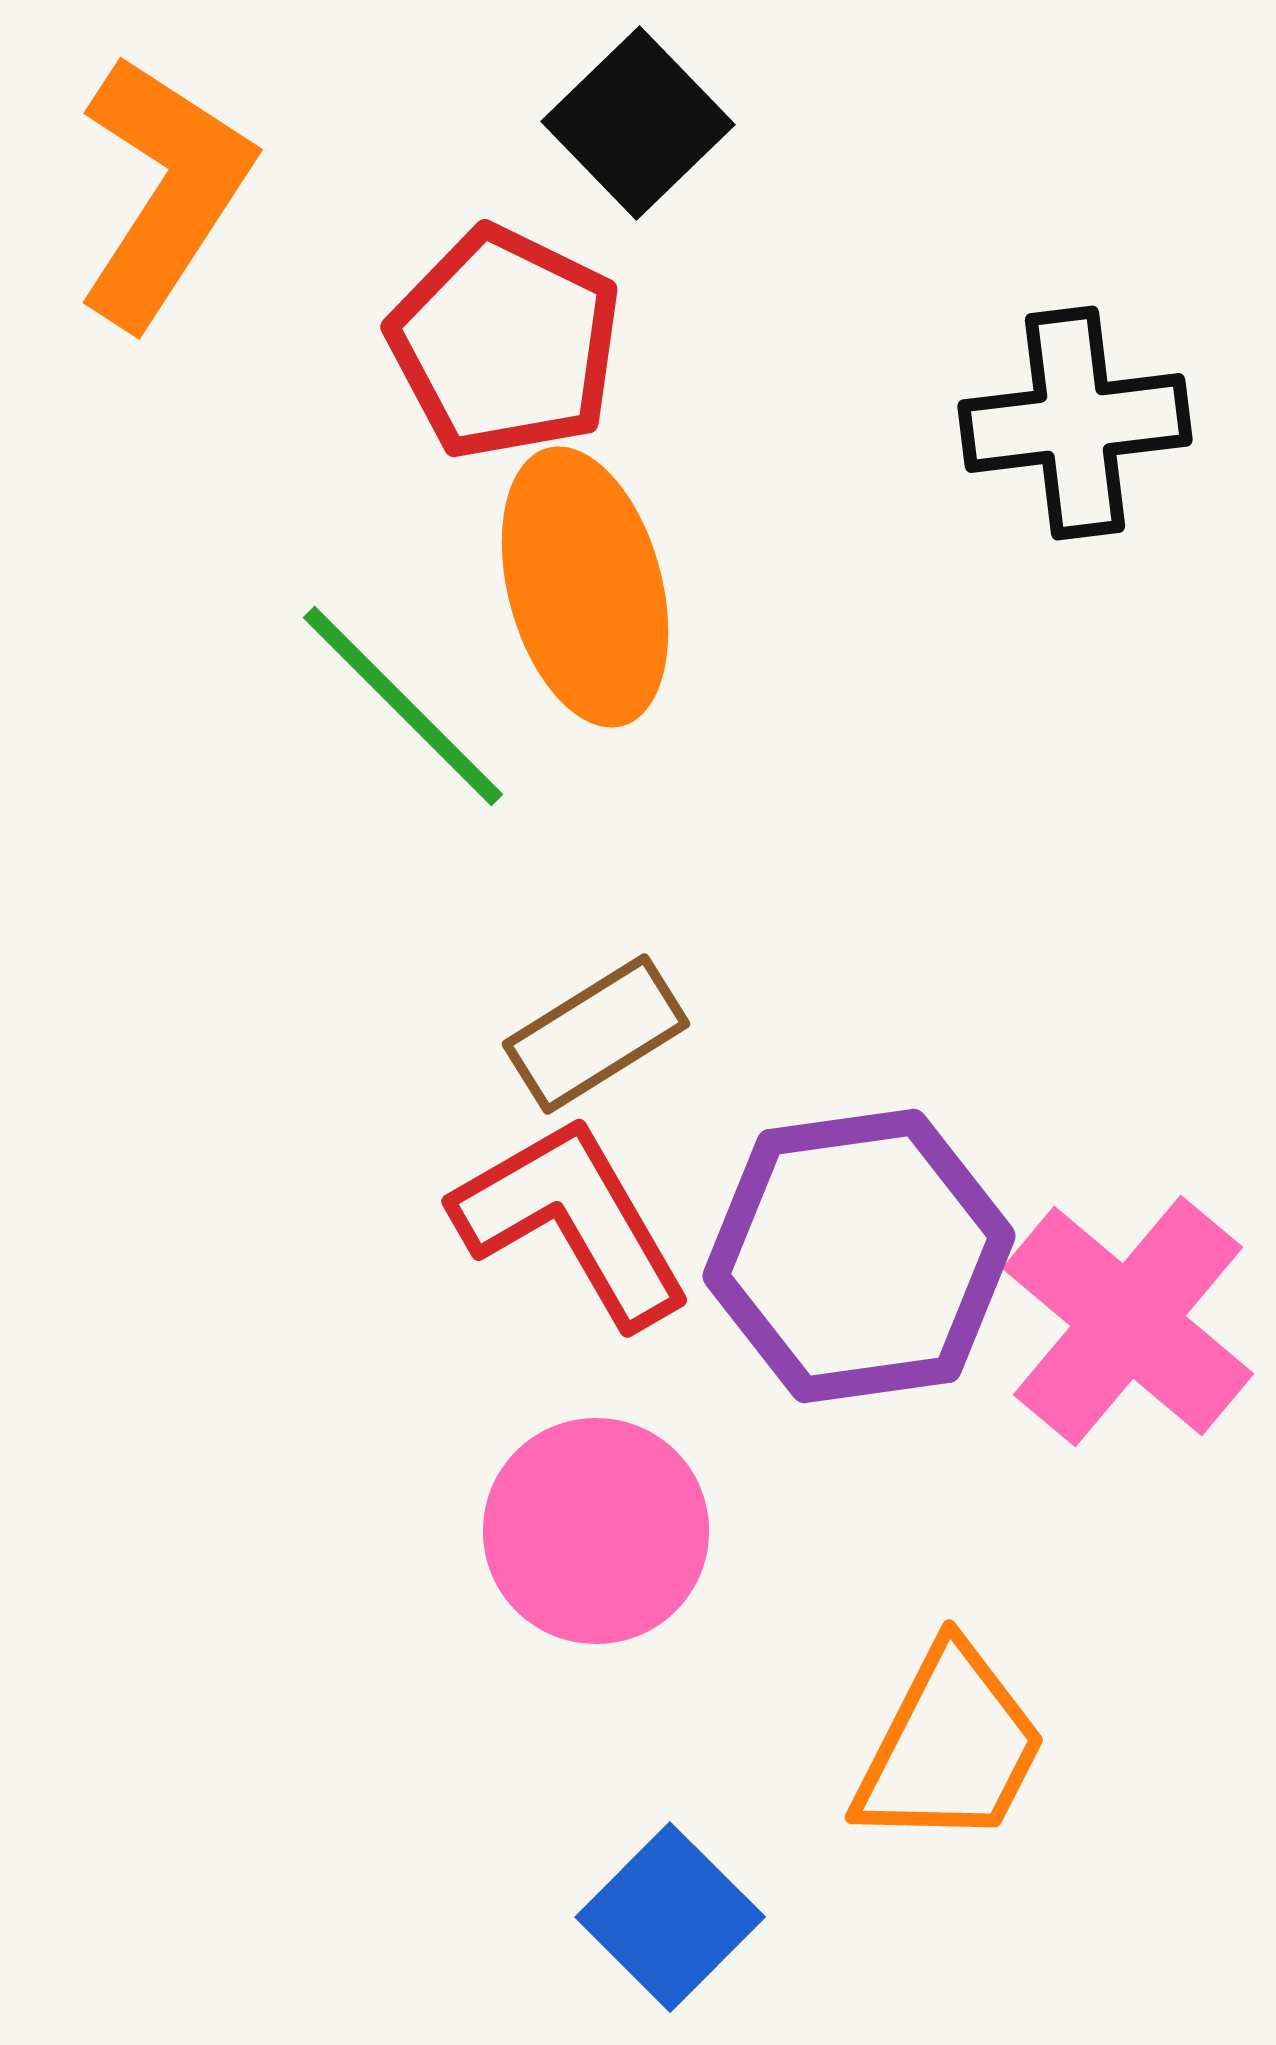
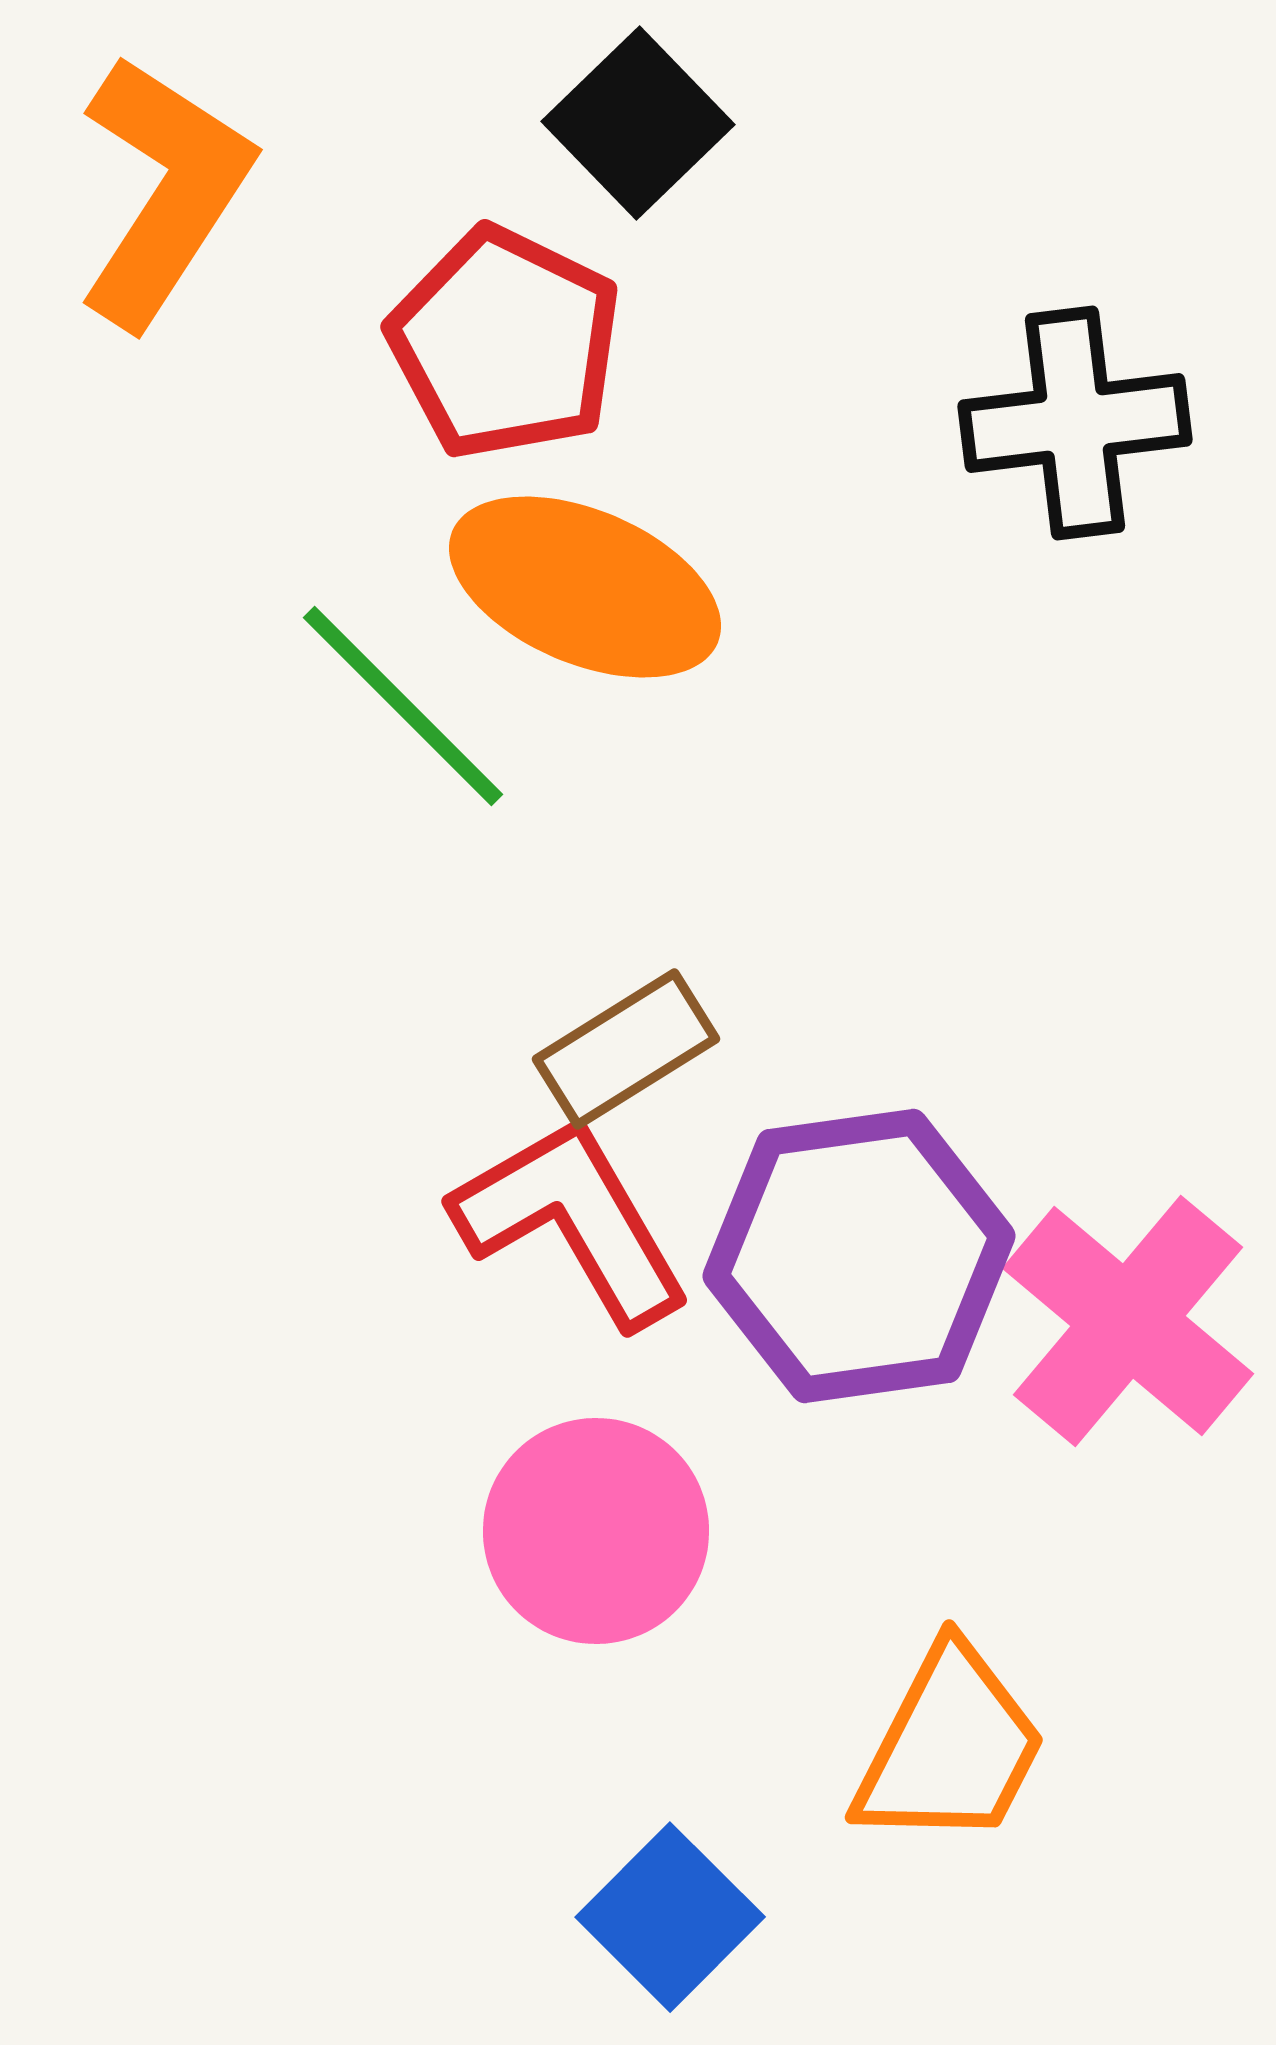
orange ellipse: rotated 52 degrees counterclockwise
brown rectangle: moved 30 px right, 15 px down
